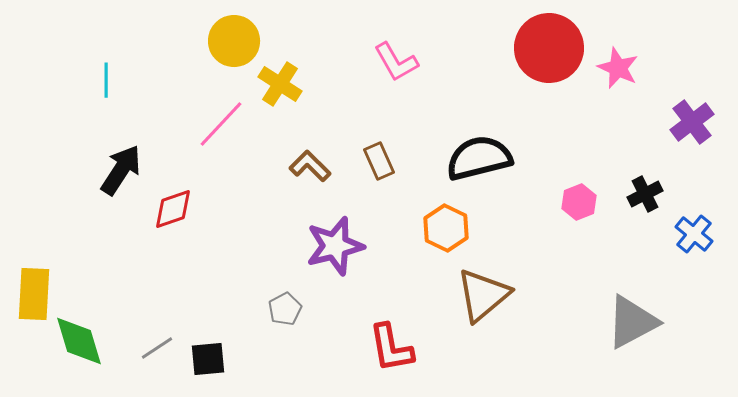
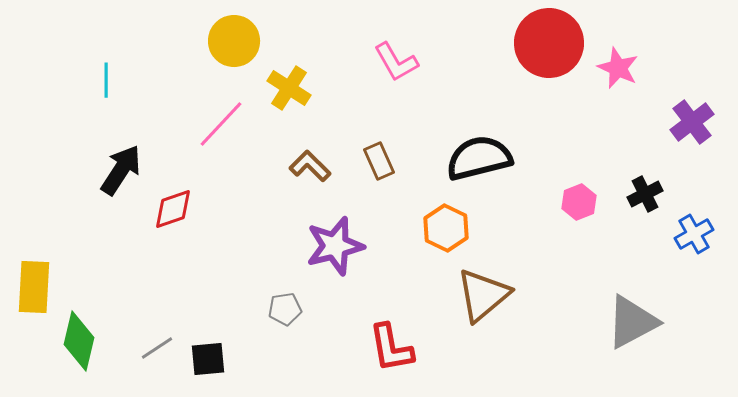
red circle: moved 5 px up
yellow cross: moved 9 px right, 4 px down
blue cross: rotated 21 degrees clockwise
yellow rectangle: moved 7 px up
gray pentagon: rotated 20 degrees clockwise
green diamond: rotated 30 degrees clockwise
